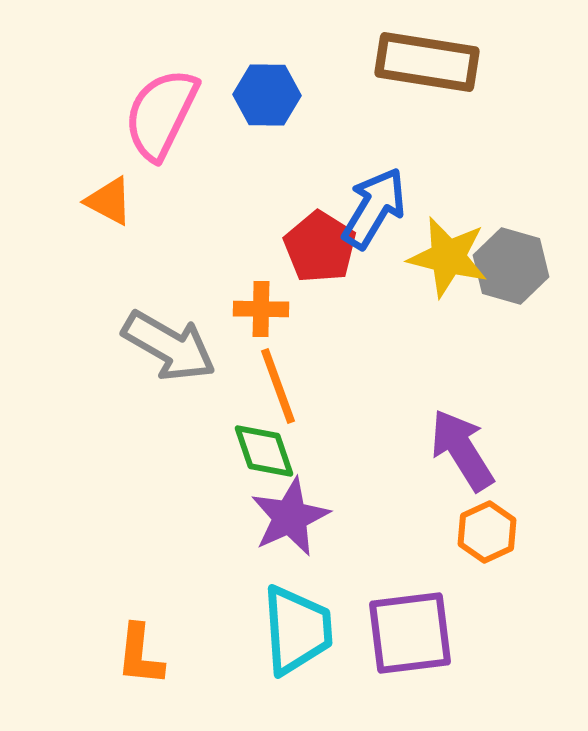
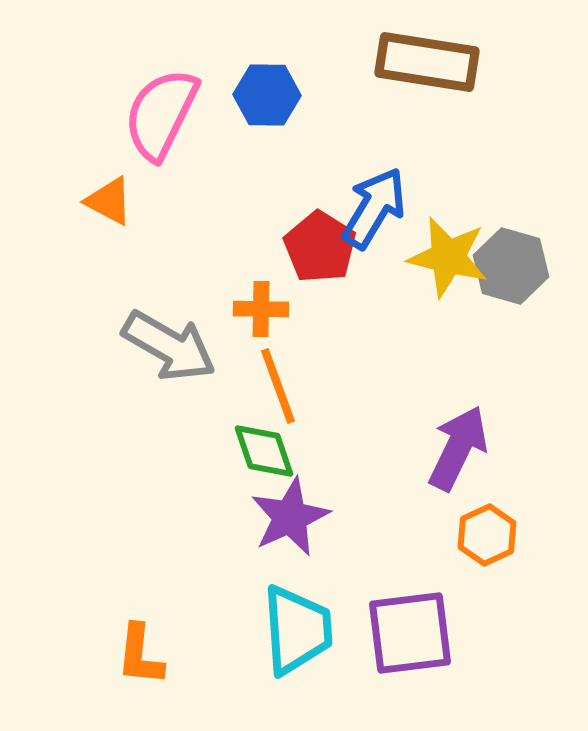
purple arrow: moved 4 px left, 2 px up; rotated 58 degrees clockwise
orange hexagon: moved 3 px down
